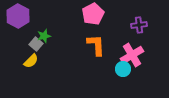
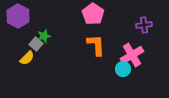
pink pentagon: rotated 10 degrees counterclockwise
purple cross: moved 5 px right
yellow semicircle: moved 4 px left, 3 px up
